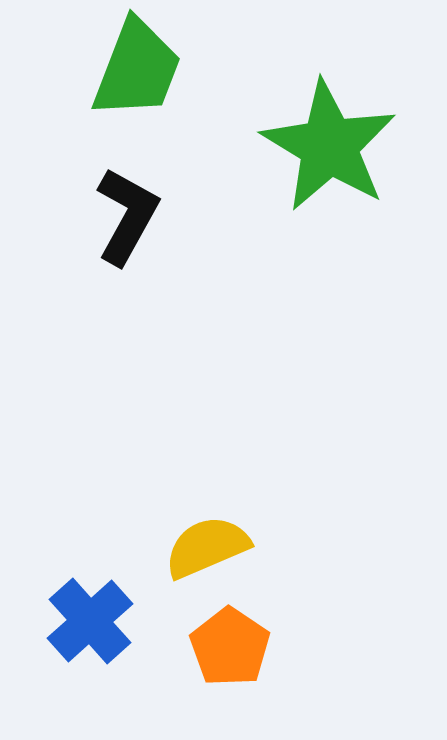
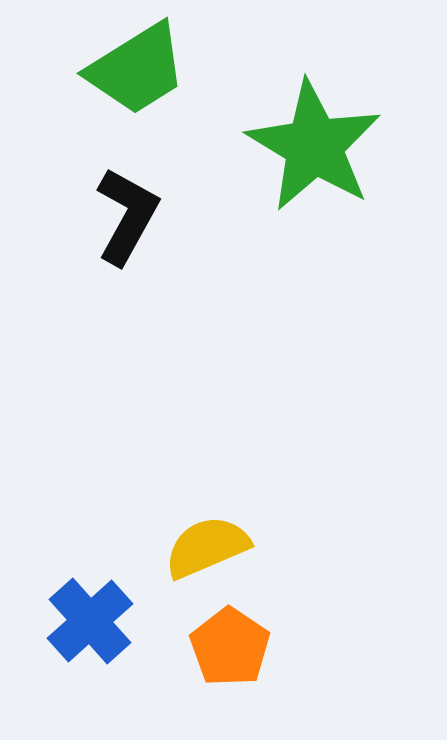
green trapezoid: rotated 37 degrees clockwise
green star: moved 15 px left
